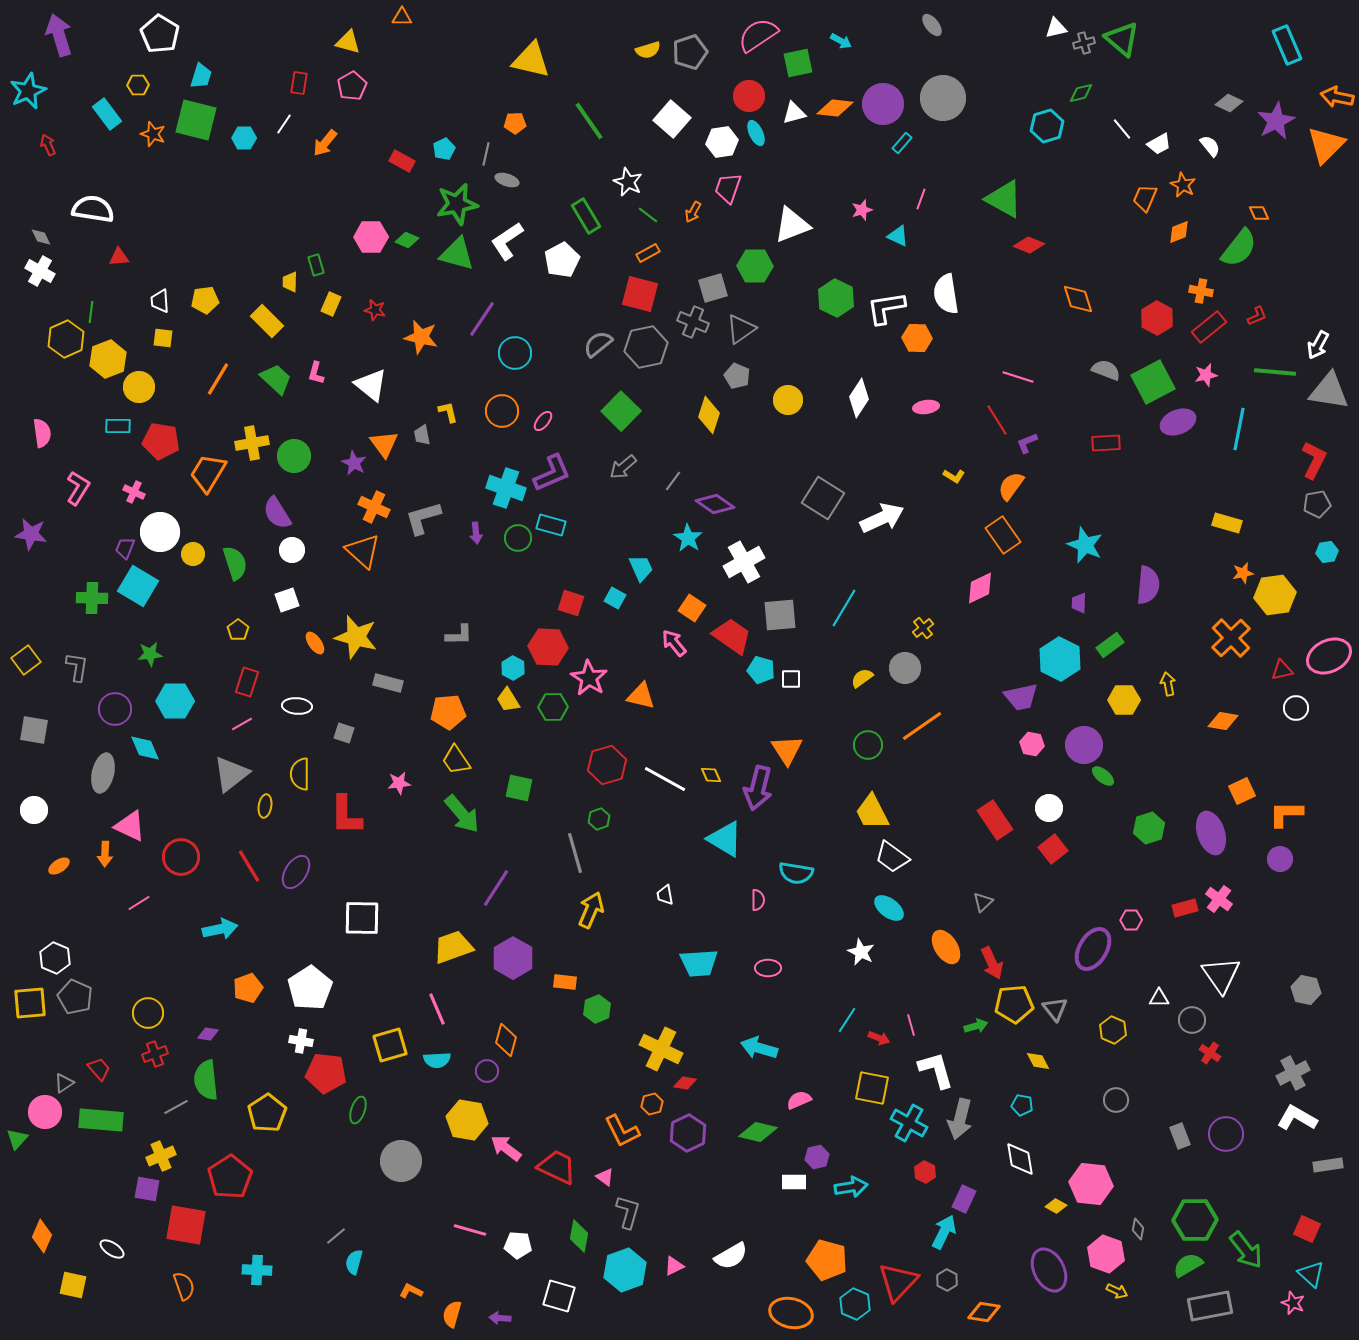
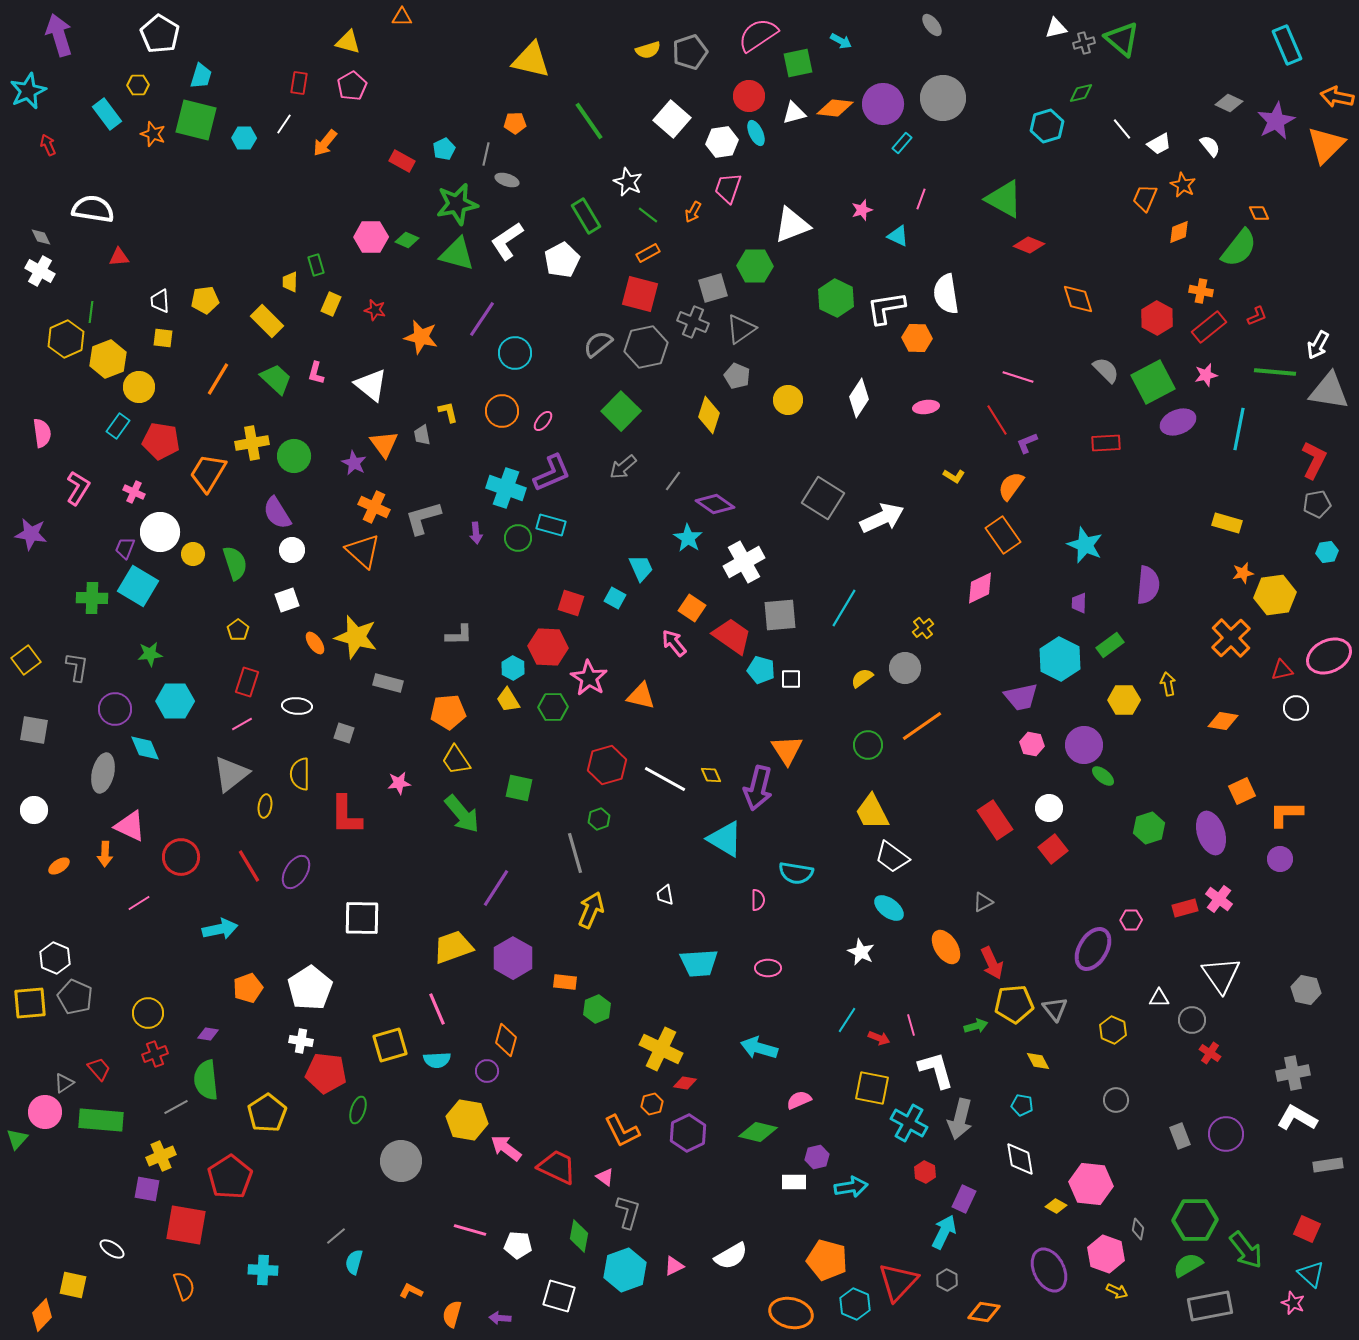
gray semicircle at (1106, 370): rotated 24 degrees clockwise
cyan rectangle at (118, 426): rotated 55 degrees counterclockwise
gray triangle at (983, 902): rotated 15 degrees clockwise
gray cross at (1293, 1073): rotated 16 degrees clockwise
orange diamond at (42, 1236): moved 79 px down; rotated 20 degrees clockwise
cyan cross at (257, 1270): moved 6 px right
